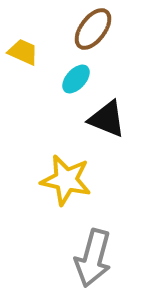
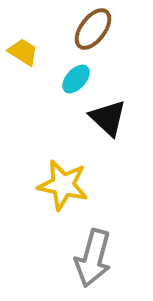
yellow trapezoid: rotated 8 degrees clockwise
black triangle: moved 1 px right, 1 px up; rotated 21 degrees clockwise
yellow star: moved 3 px left, 5 px down
